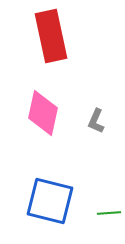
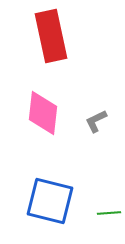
pink diamond: rotated 6 degrees counterclockwise
gray L-shape: rotated 40 degrees clockwise
